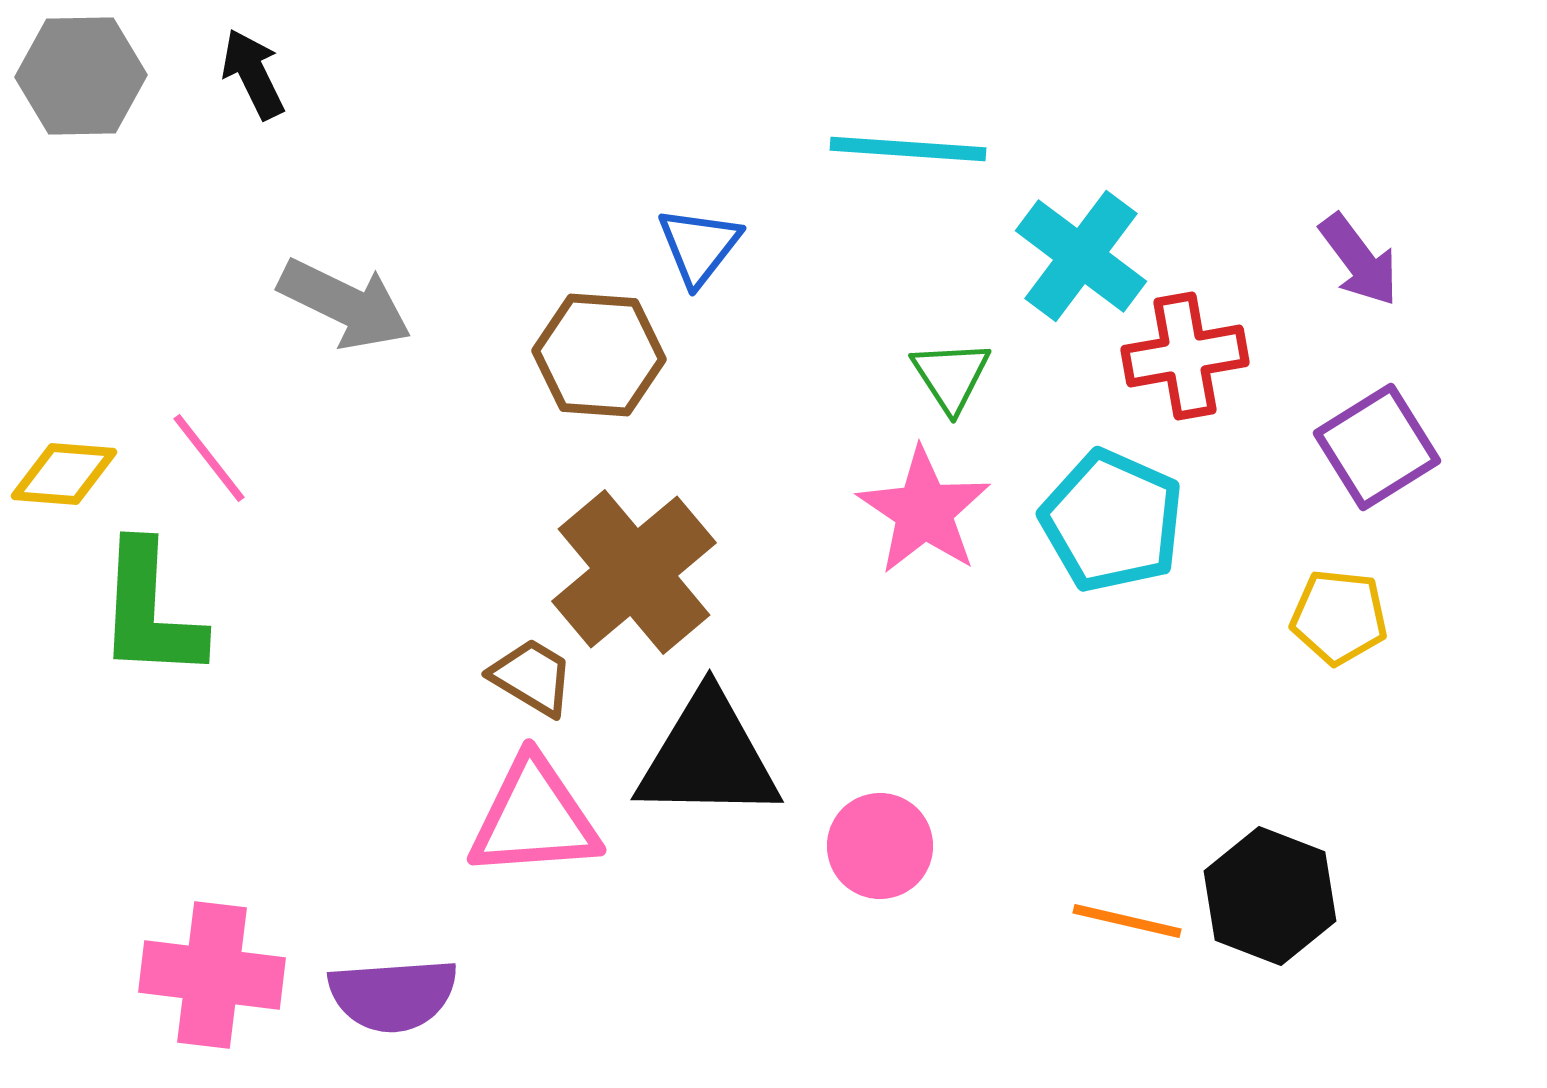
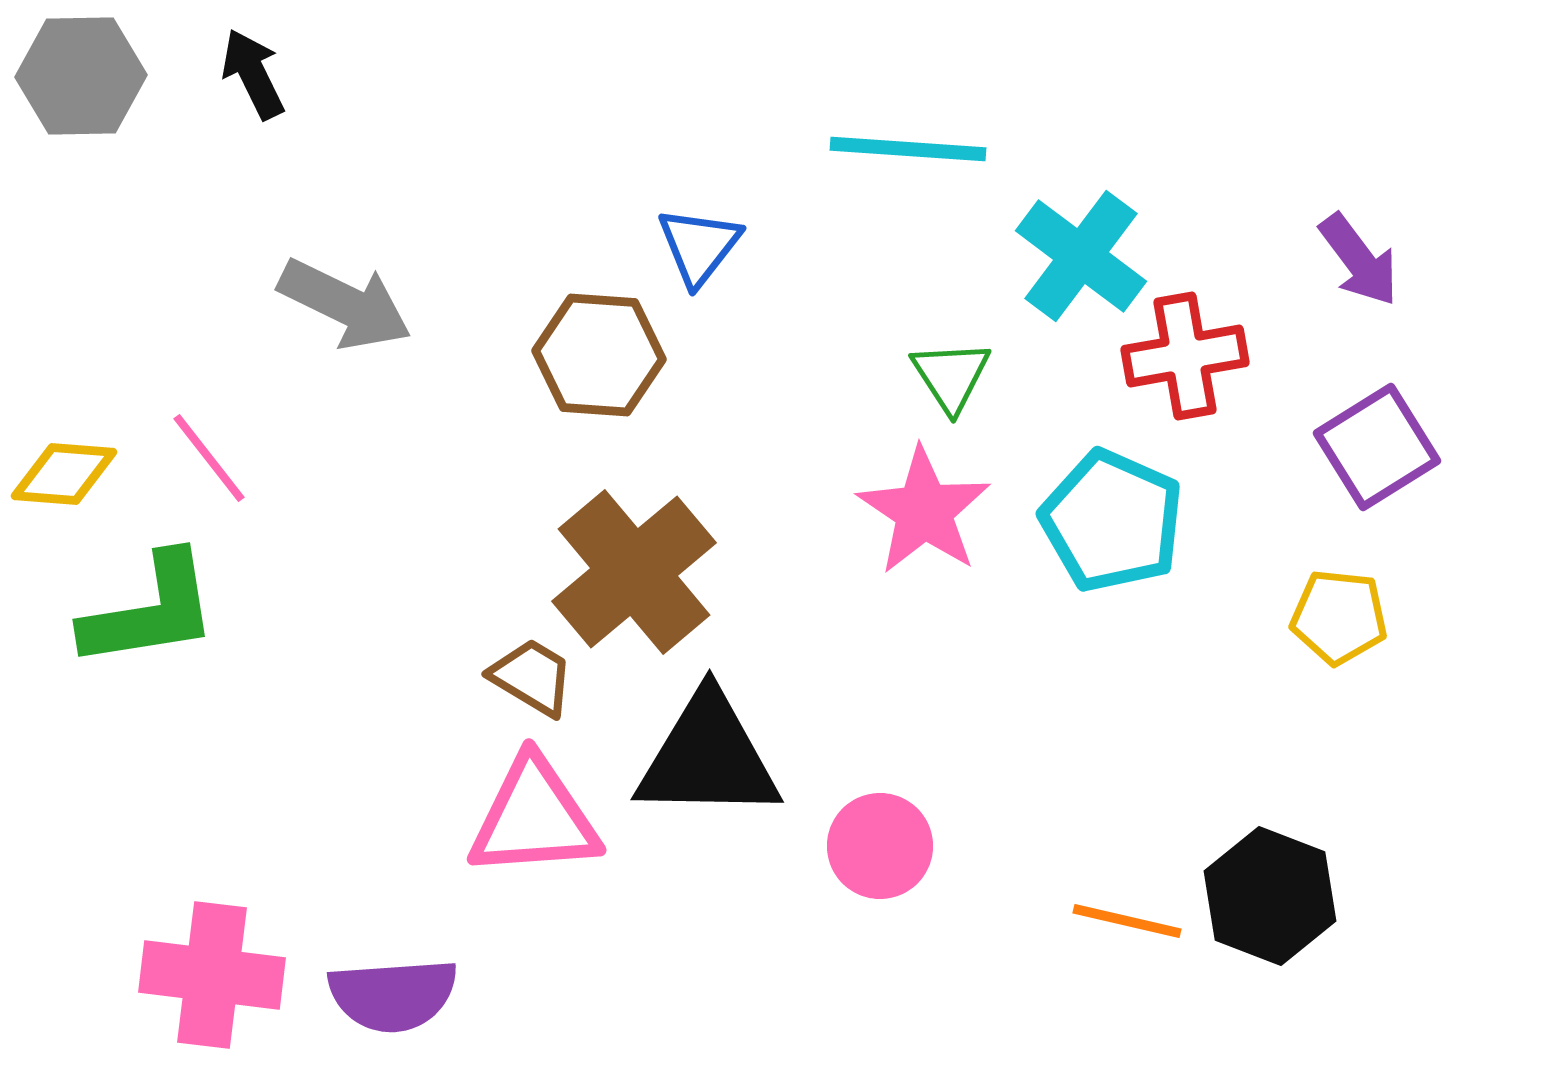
green L-shape: rotated 102 degrees counterclockwise
